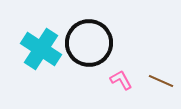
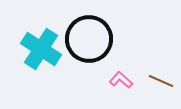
black circle: moved 4 px up
pink L-shape: rotated 20 degrees counterclockwise
